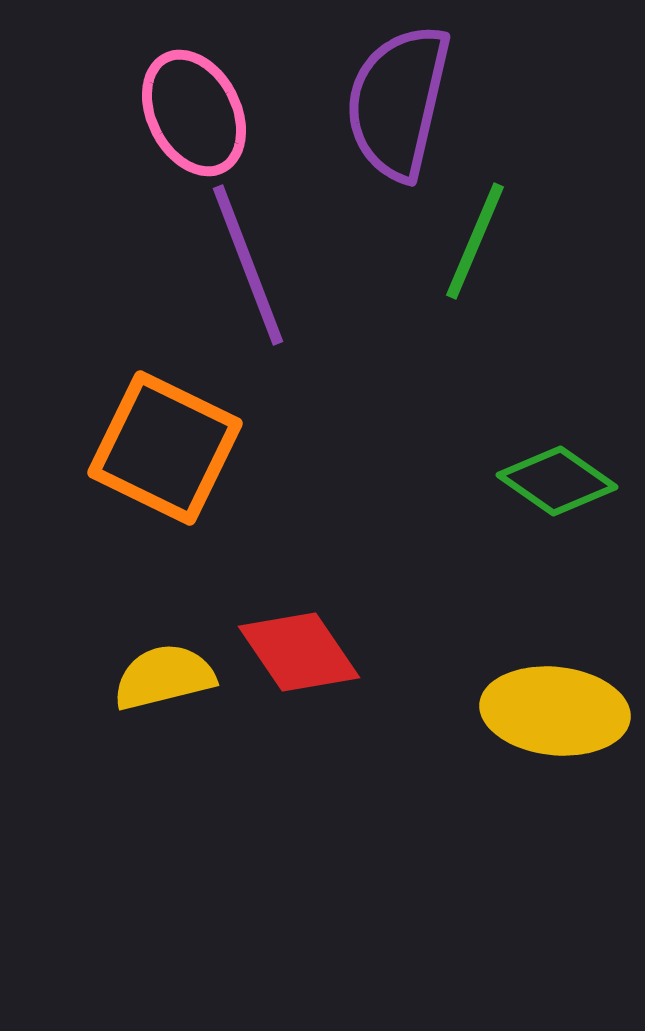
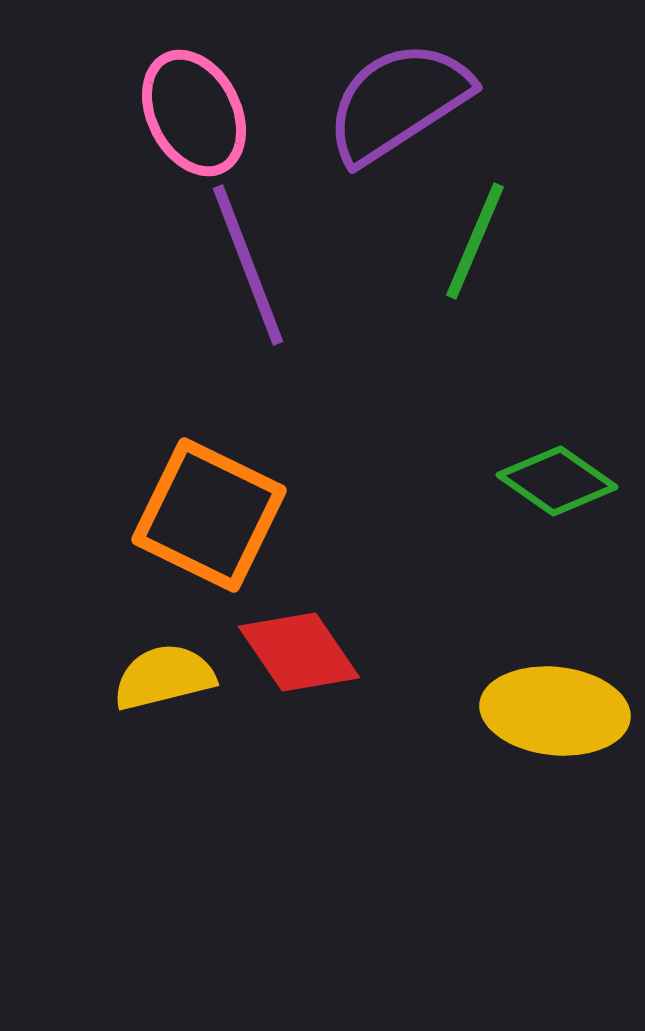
purple semicircle: rotated 44 degrees clockwise
orange square: moved 44 px right, 67 px down
